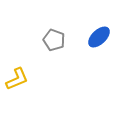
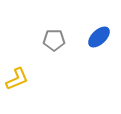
gray pentagon: rotated 20 degrees counterclockwise
